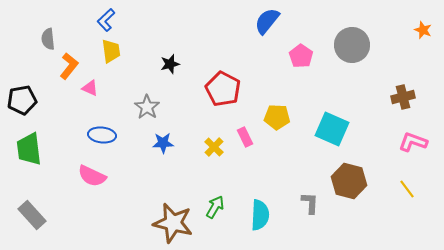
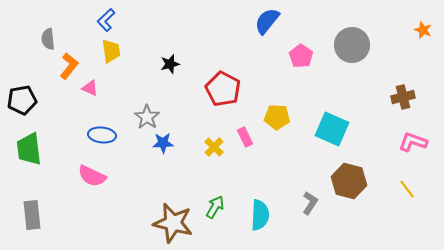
gray star: moved 10 px down
gray L-shape: rotated 30 degrees clockwise
gray rectangle: rotated 36 degrees clockwise
